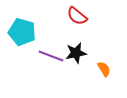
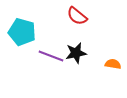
orange semicircle: moved 9 px right, 5 px up; rotated 49 degrees counterclockwise
